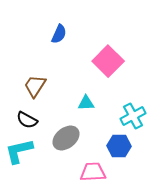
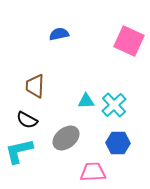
blue semicircle: rotated 126 degrees counterclockwise
pink square: moved 21 px right, 20 px up; rotated 20 degrees counterclockwise
brown trapezoid: rotated 30 degrees counterclockwise
cyan triangle: moved 2 px up
cyan cross: moved 19 px left, 11 px up; rotated 15 degrees counterclockwise
blue hexagon: moved 1 px left, 3 px up
